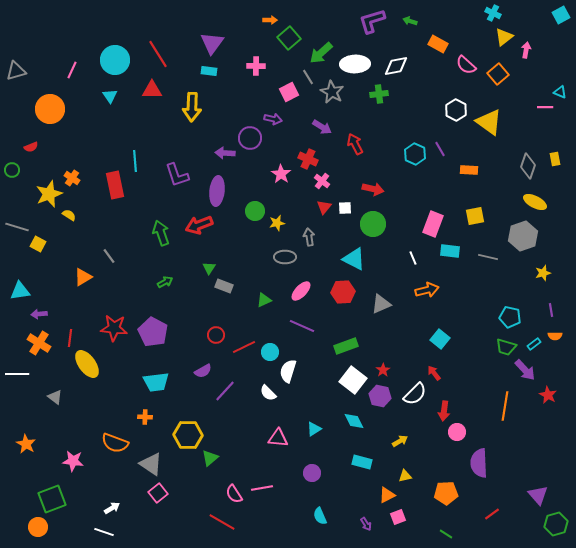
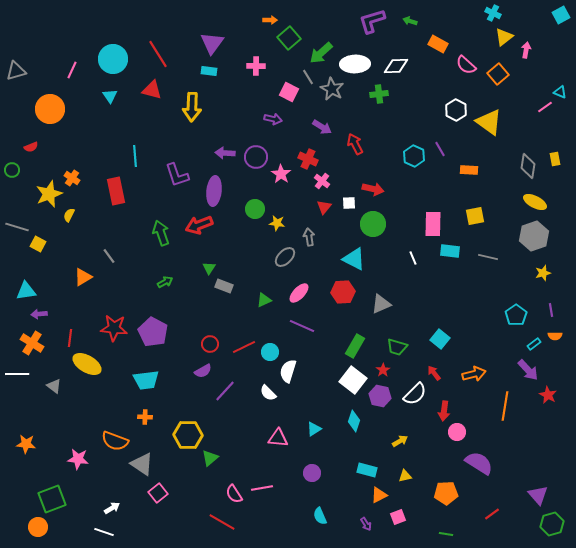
cyan circle at (115, 60): moved 2 px left, 1 px up
white diamond at (396, 66): rotated 10 degrees clockwise
red triangle at (152, 90): rotated 15 degrees clockwise
pink square at (289, 92): rotated 36 degrees counterclockwise
gray star at (332, 92): moved 3 px up
pink line at (545, 107): rotated 35 degrees counterclockwise
purple circle at (250, 138): moved 6 px right, 19 px down
cyan hexagon at (415, 154): moved 1 px left, 2 px down
cyan line at (135, 161): moved 5 px up
gray diamond at (528, 166): rotated 10 degrees counterclockwise
red rectangle at (115, 185): moved 1 px right, 6 px down
purple ellipse at (217, 191): moved 3 px left
white square at (345, 208): moved 4 px right, 5 px up
green circle at (255, 211): moved 2 px up
yellow semicircle at (69, 215): rotated 96 degrees counterclockwise
yellow star at (277, 223): rotated 21 degrees clockwise
pink rectangle at (433, 224): rotated 20 degrees counterclockwise
gray hexagon at (523, 236): moved 11 px right
gray ellipse at (285, 257): rotated 45 degrees counterclockwise
orange arrow at (427, 290): moved 47 px right, 84 px down
cyan triangle at (20, 291): moved 6 px right
pink ellipse at (301, 291): moved 2 px left, 2 px down
cyan pentagon at (510, 317): moved 6 px right, 2 px up; rotated 25 degrees clockwise
red circle at (216, 335): moved 6 px left, 9 px down
orange cross at (39, 343): moved 7 px left
green rectangle at (346, 346): moved 9 px right; rotated 40 degrees counterclockwise
green trapezoid at (506, 347): moved 109 px left
yellow ellipse at (87, 364): rotated 24 degrees counterclockwise
purple arrow at (525, 370): moved 3 px right
cyan trapezoid at (156, 382): moved 10 px left, 2 px up
gray triangle at (55, 397): moved 1 px left, 11 px up
cyan diamond at (354, 421): rotated 45 degrees clockwise
orange semicircle at (115, 443): moved 2 px up
orange star at (26, 444): rotated 24 degrees counterclockwise
pink star at (73, 461): moved 5 px right, 2 px up
cyan rectangle at (362, 462): moved 5 px right, 8 px down
purple semicircle at (479, 463): rotated 124 degrees clockwise
gray triangle at (151, 464): moved 9 px left
orange triangle at (387, 495): moved 8 px left
green hexagon at (556, 524): moved 4 px left
green line at (446, 534): rotated 24 degrees counterclockwise
